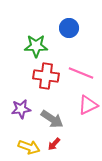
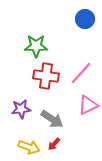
blue circle: moved 16 px right, 9 px up
pink line: rotated 70 degrees counterclockwise
